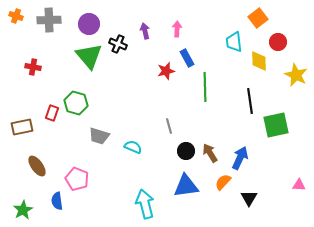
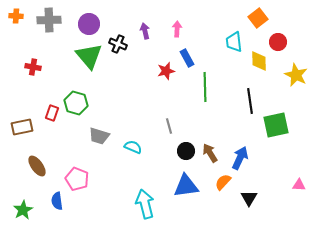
orange cross: rotated 16 degrees counterclockwise
